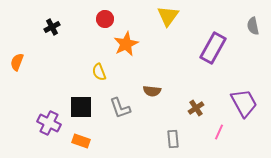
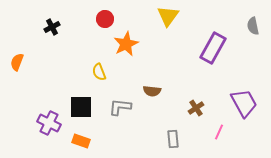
gray L-shape: moved 1 px up; rotated 115 degrees clockwise
